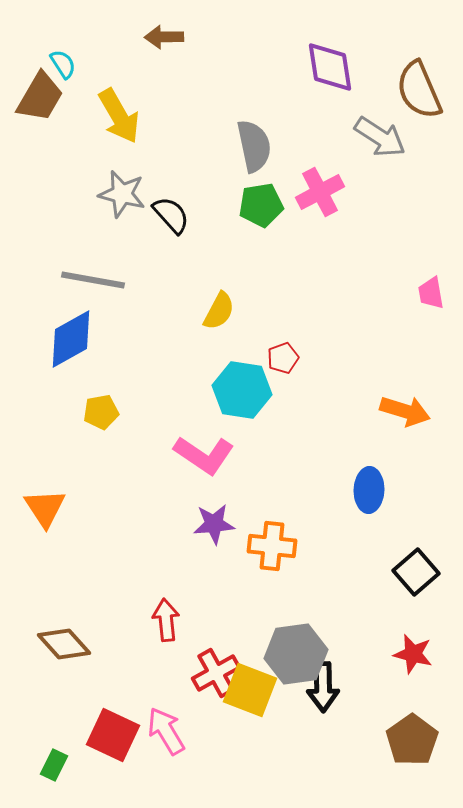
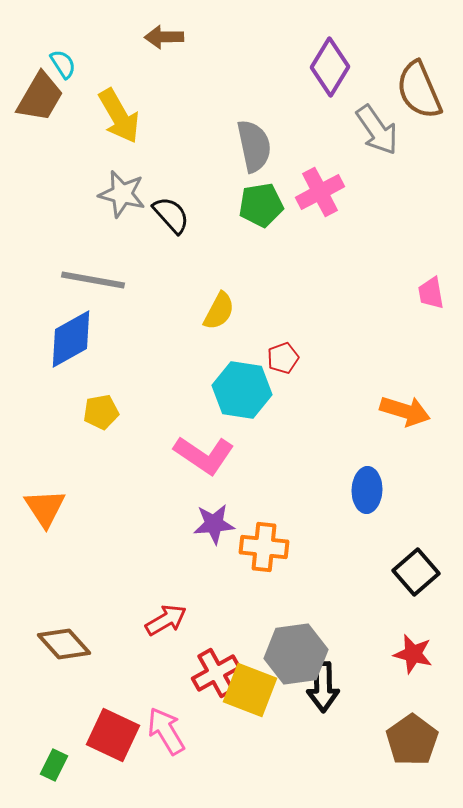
purple diamond: rotated 40 degrees clockwise
gray arrow: moved 3 px left, 7 px up; rotated 22 degrees clockwise
blue ellipse: moved 2 px left
orange cross: moved 8 px left, 1 px down
red arrow: rotated 66 degrees clockwise
